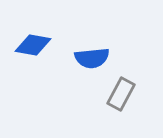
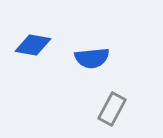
gray rectangle: moved 9 px left, 15 px down
